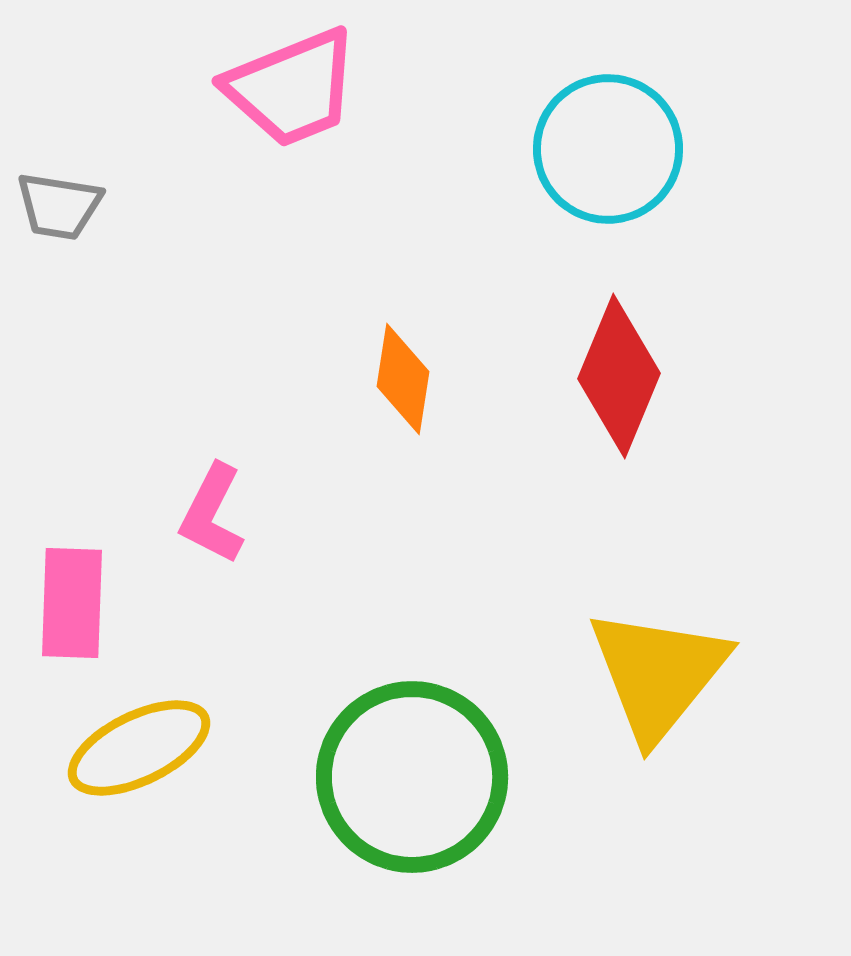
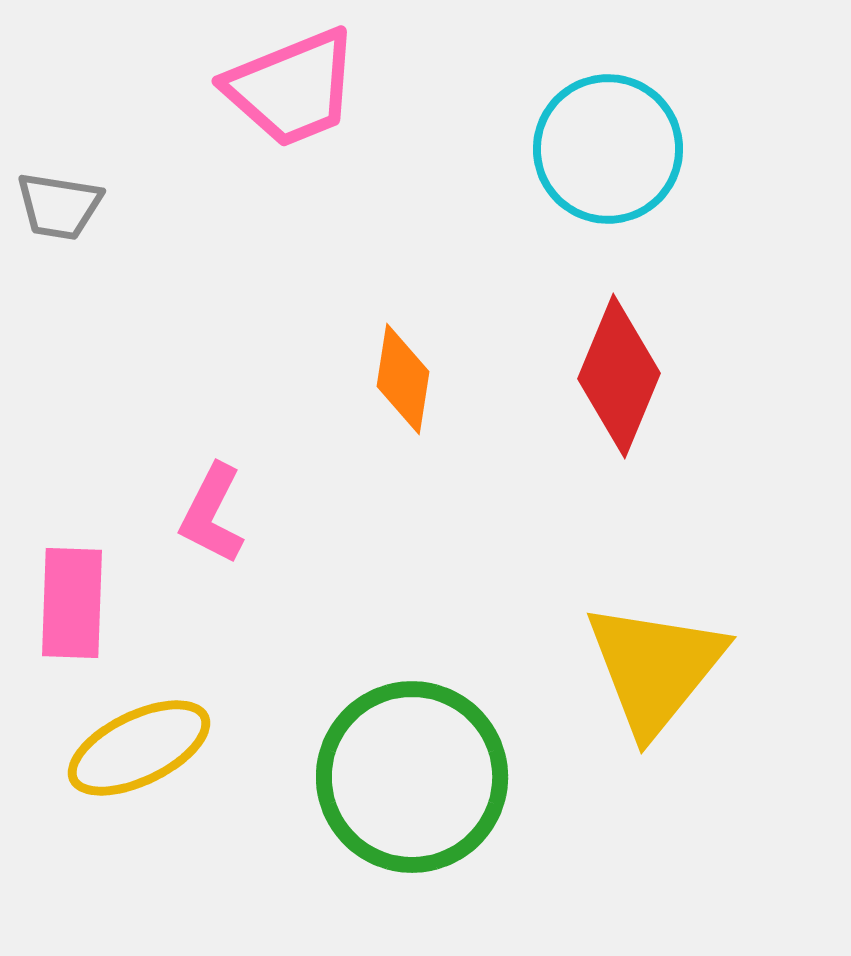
yellow triangle: moved 3 px left, 6 px up
